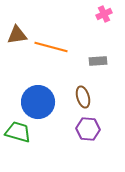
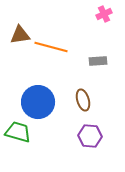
brown triangle: moved 3 px right
brown ellipse: moved 3 px down
purple hexagon: moved 2 px right, 7 px down
